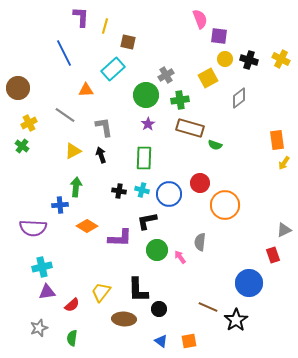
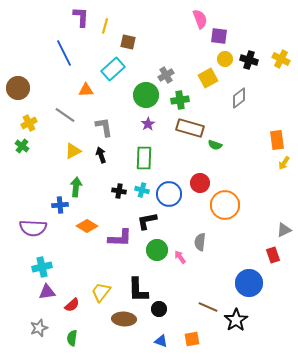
blue triangle at (161, 341): rotated 16 degrees counterclockwise
orange square at (189, 341): moved 3 px right, 2 px up
